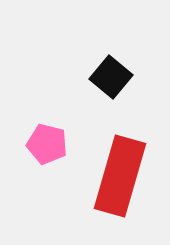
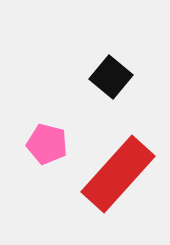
red rectangle: moved 2 px left, 2 px up; rotated 26 degrees clockwise
